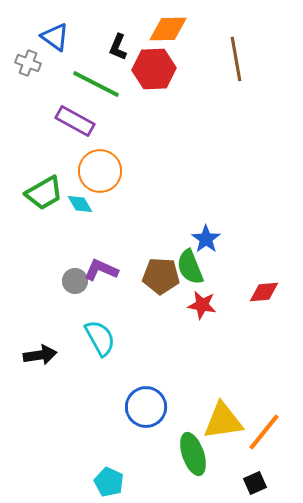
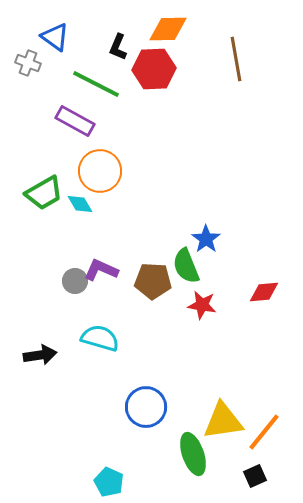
green semicircle: moved 4 px left, 1 px up
brown pentagon: moved 8 px left, 5 px down
cyan semicircle: rotated 45 degrees counterclockwise
black square: moved 7 px up
